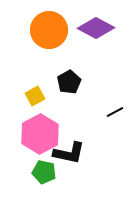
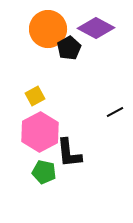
orange circle: moved 1 px left, 1 px up
black pentagon: moved 34 px up
pink hexagon: moved 2 px up
black L-shape: rotated 72 degrees clockwise
